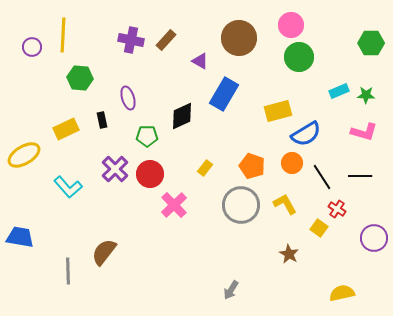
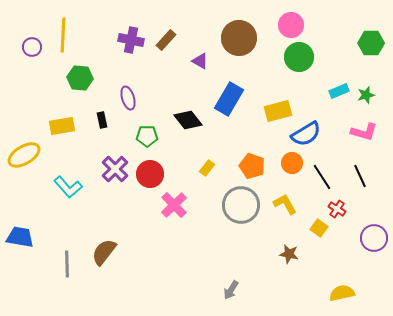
blue rectangle at (224, 94): moved 5 px right, 5 px down
green star at (366, 95): rotated 18 degrees counterclockwise
black diamond at (182, 116): moved 6 px right, 4 px down; rotated 76 degrees clockwise
yellow rectangle at (66, 129): moved 4 px left, 3 px up; rotated 15 degrees clockwise
yellow rectangle at (205, 168): moved 2 px right
black line at (360, 176): rotated 65 degrees clockwise
brown star at (289, 254): rotated 18 degrees counterclockwise
gray line at (68, 271): moved 1 px left, 7 px up
